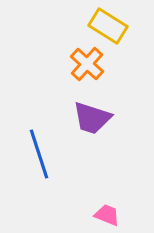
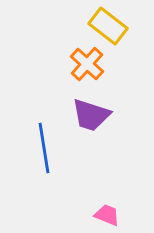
yellow rectangle: rotated 6 degrees clockwise
purple trapezoid: moved 1 px left, 3 px up
blue line: moved 5 px right, 6 px up; rotated 9 degrees clockwise
